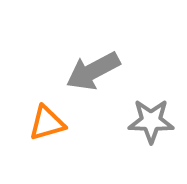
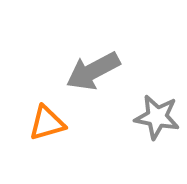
gray star: moved 6 px right, 4 px up; rotated 9 degrees clockwise
